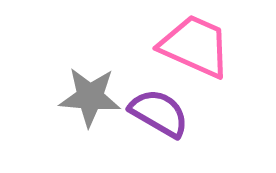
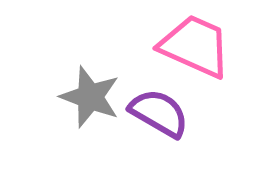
gray star: rotated 16 degrees clockwise
